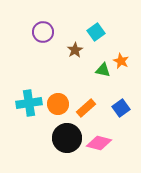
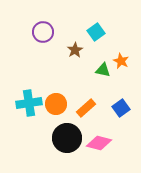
orange circle: moved 2 px left
